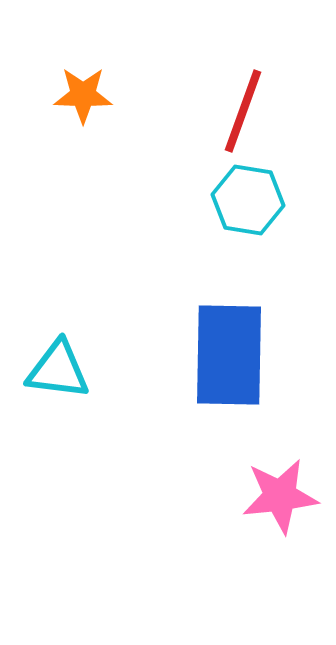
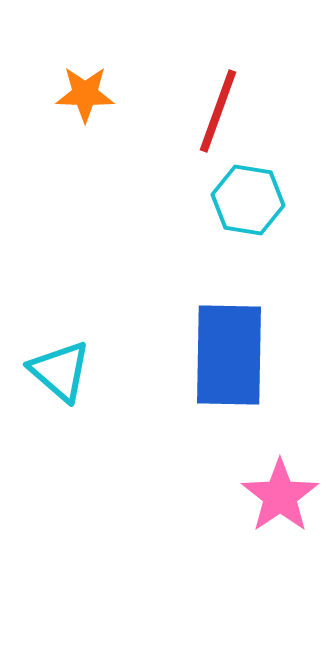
orange star: moved 2 px right, 1 px up
red line: moved 25 px left
cyan triangle: moved 2 px right, 1 px down; rotated 34 degrees clockwise
pink star: rotated 28 degrees counterclockwise
